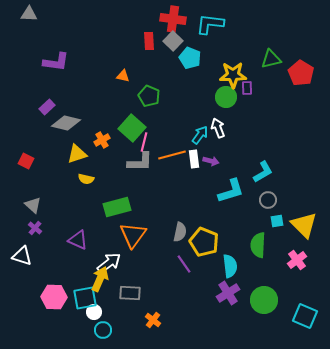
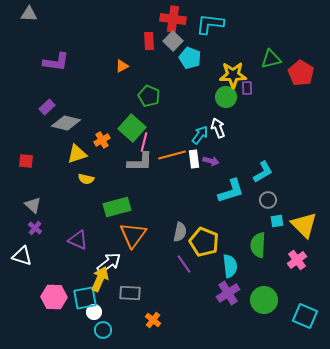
orange triangle at (123, 76): moved 1 px left, 10 px up; rotated 40 degrees counterclockwise
red square at (26, 161): rotated 21 degrees counterclockwise
